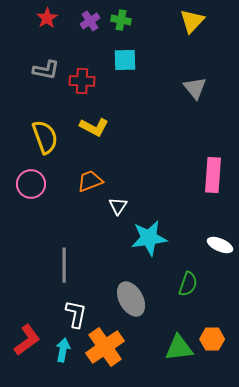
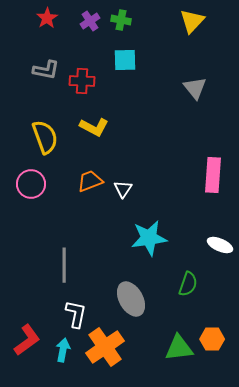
white triangle: moved 5 px right, 17 px up
